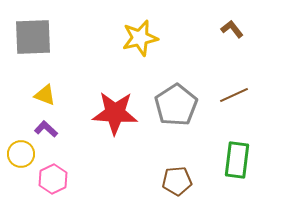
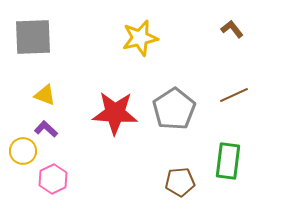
gray pentagon: moved 2 px left, 4 px down
yellow circle: moved 2 px right, 3 px up
green rectangle: moved 9 px left, 1 px down
brown pentagon: moved 3 px right, 1 px down
